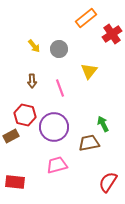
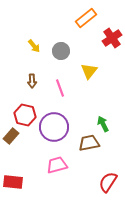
red cross: moved 4 px down
gray circle: moved 2 px right, 2 px down
brown rectangle: rotated 21 degrees counterclockwise
red rectangle: moved 2 px left
